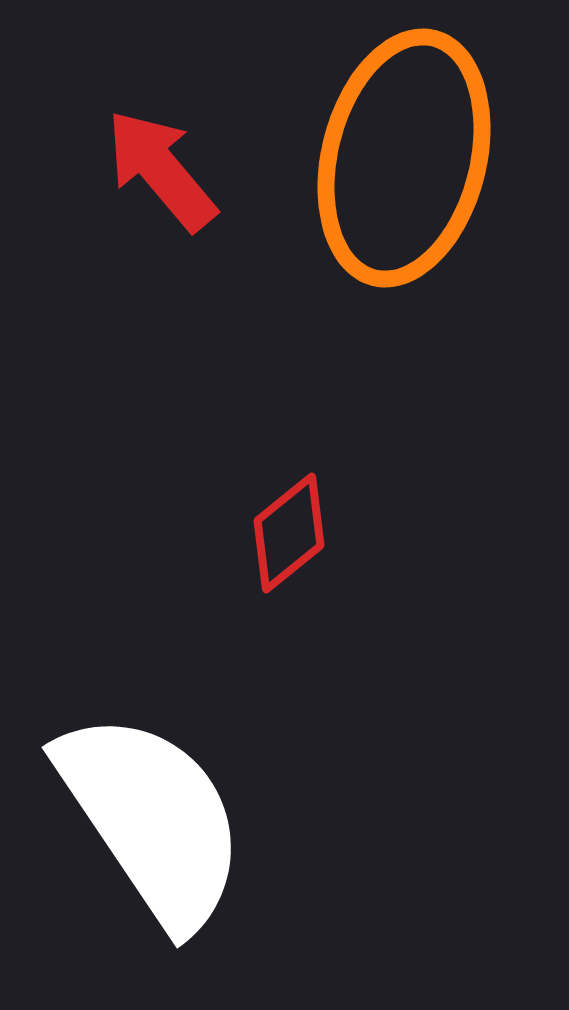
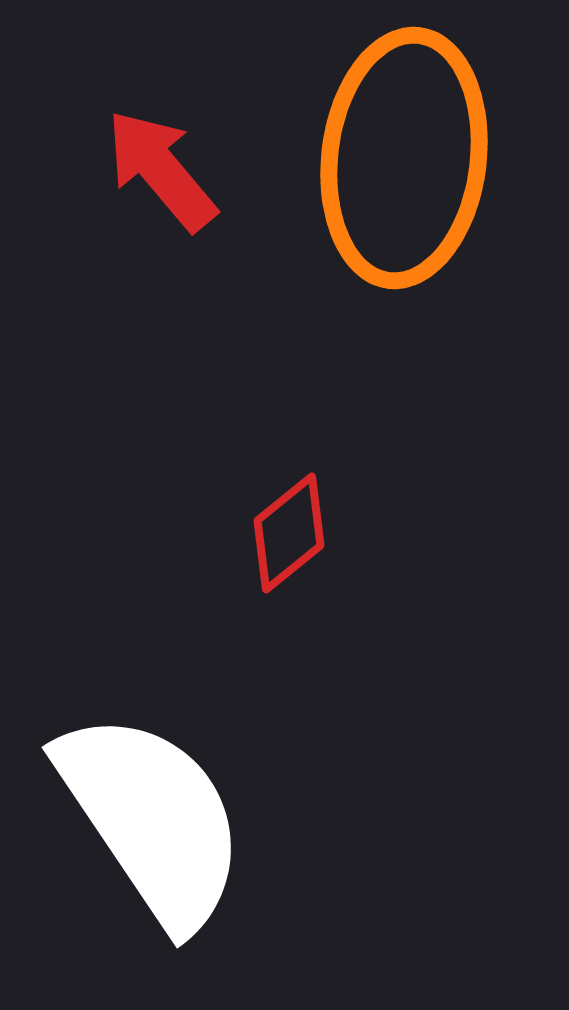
orange ellipse: rotated 7 degrees counterclockwise
